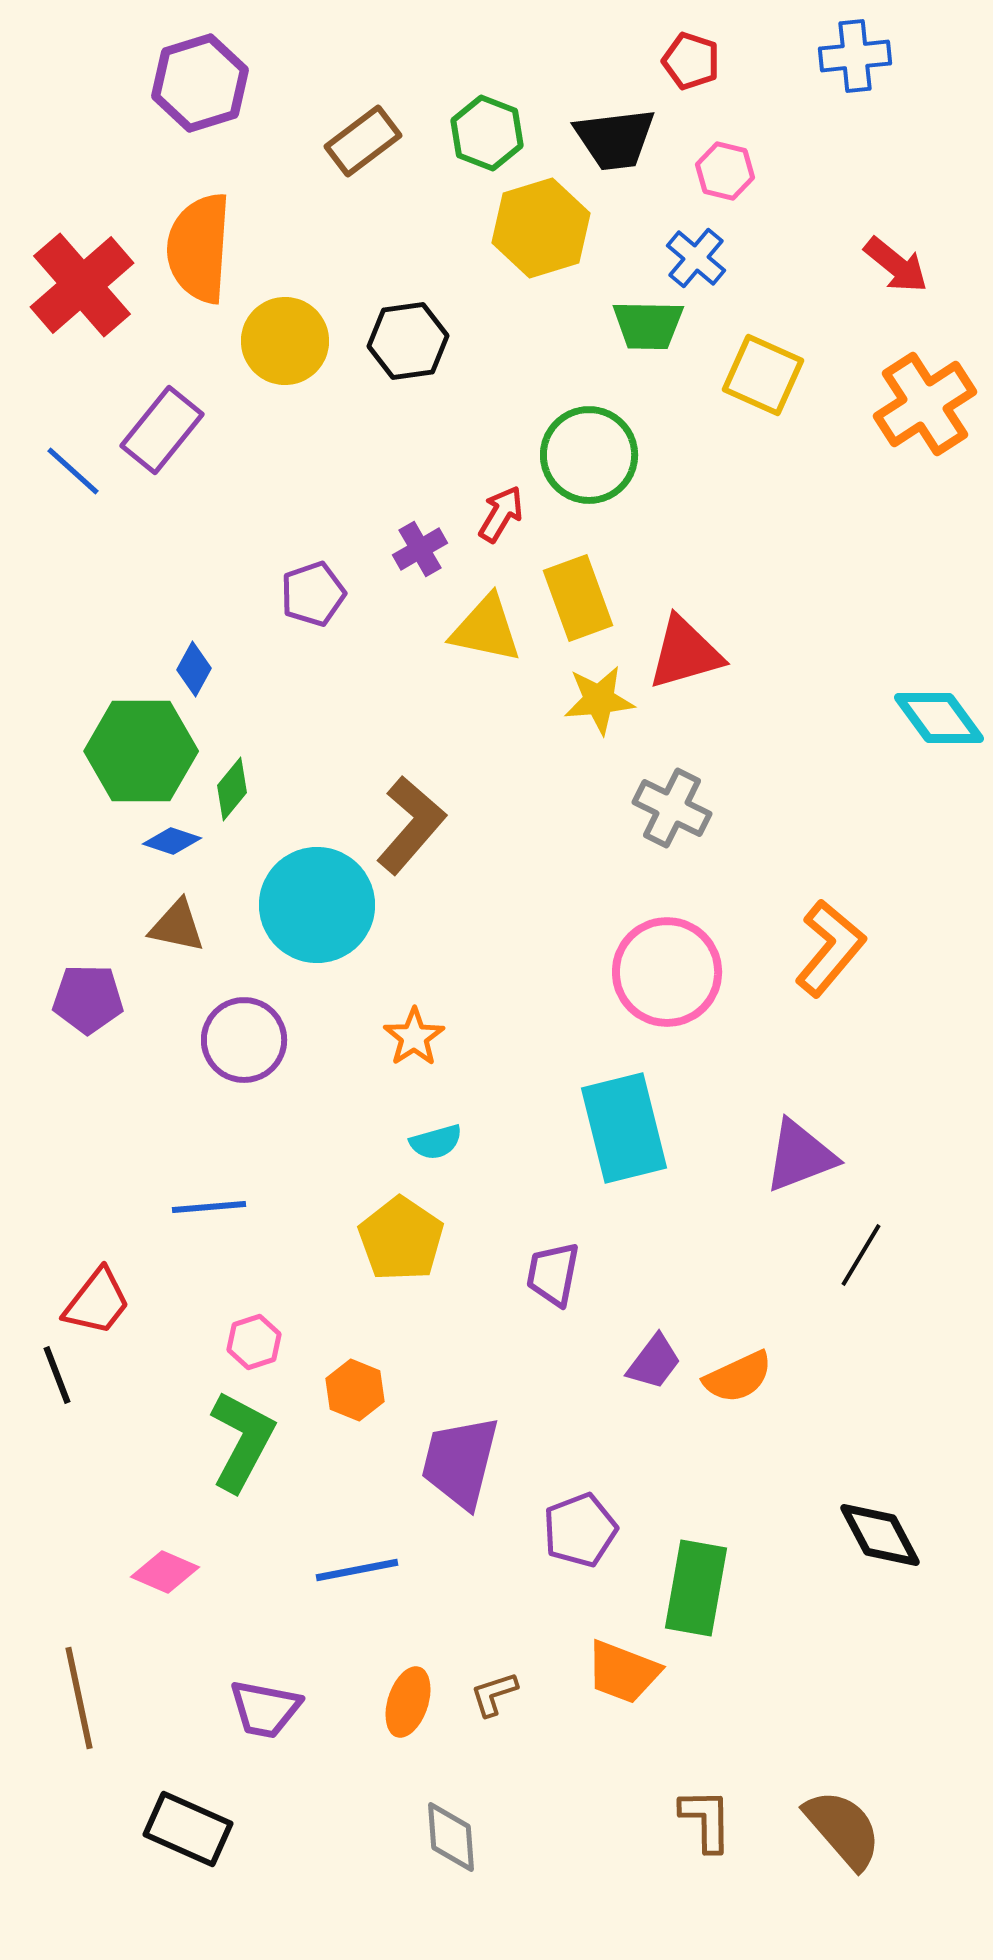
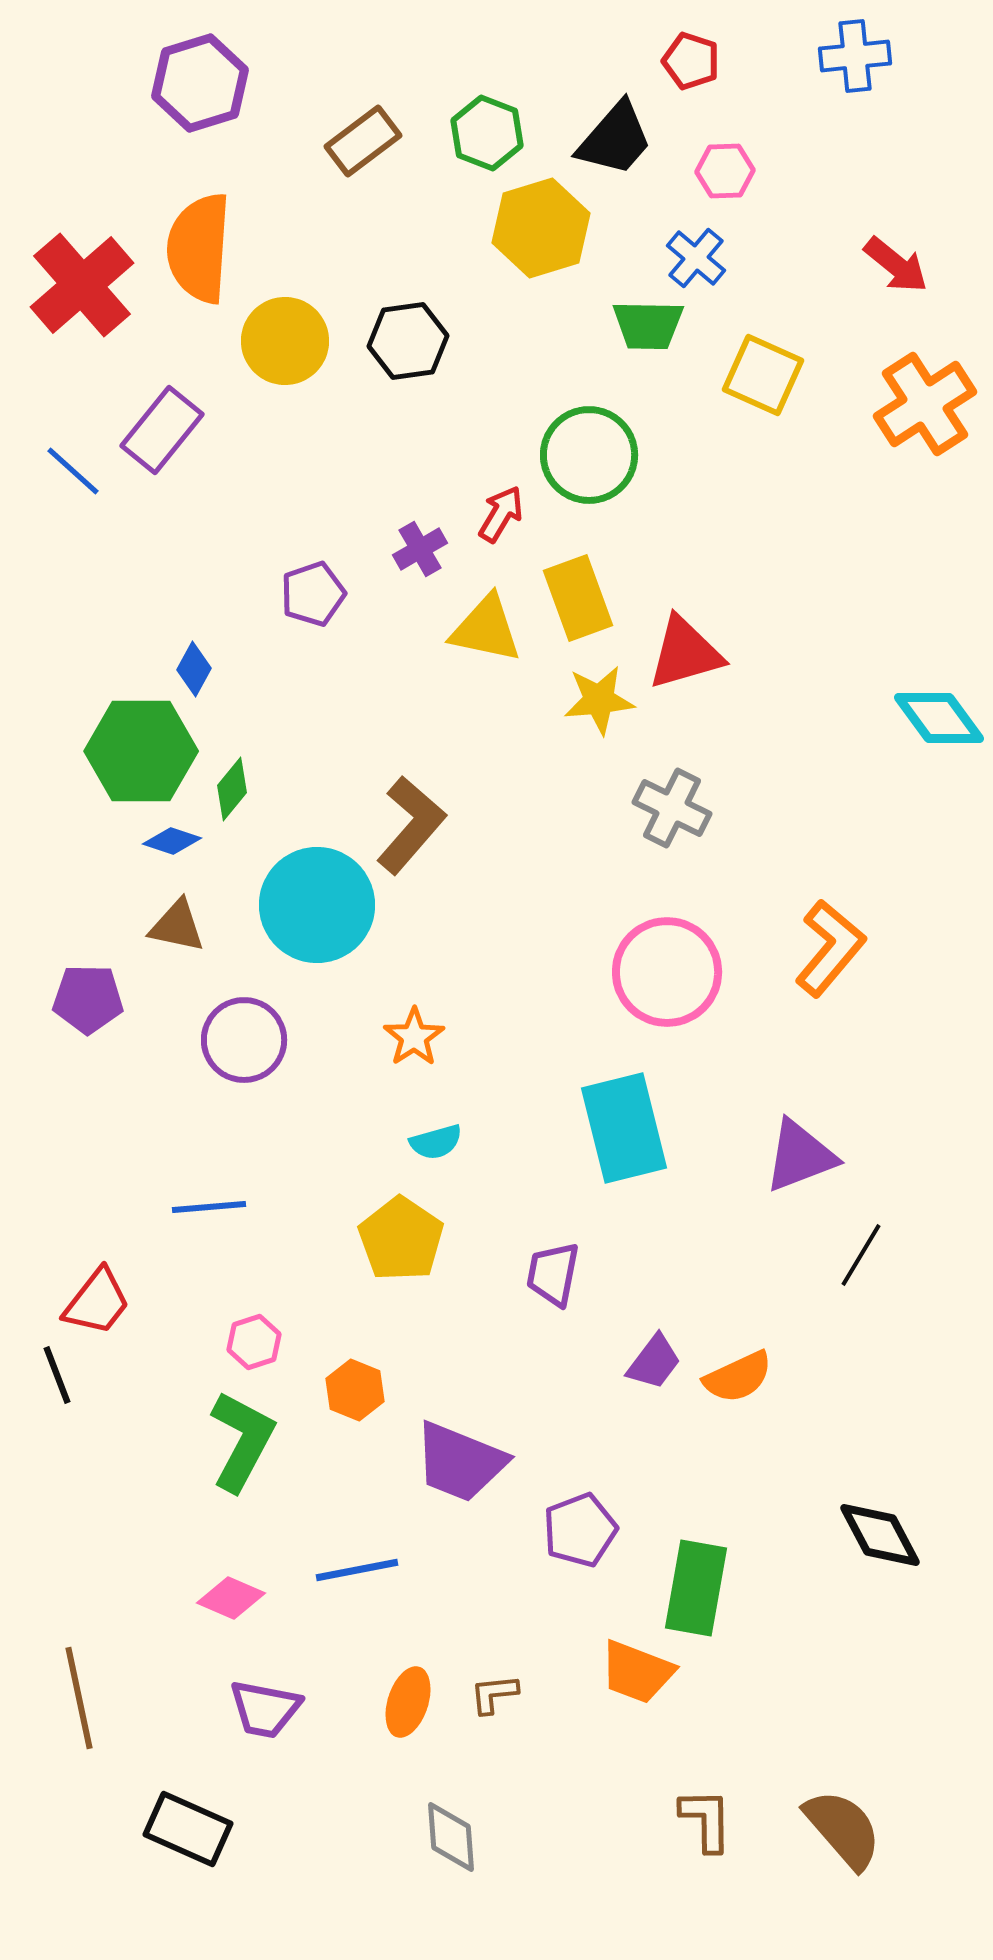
black trapezoid at (615, 139): rotated 42 degrees counterclockwise
pink hexagon at (725, 171): rotated 16 degrees counterclockwise
purple trapezoid at (460, 1462): rotated 82 degrees counterclockwise
pink diamond at (165, 1572): moved 66 px right, 26 px down
orange trapezoid at (623, 1672): moved 14 px right
brown L-shape at (494, 1694): rotated 12 degrees clockwise
